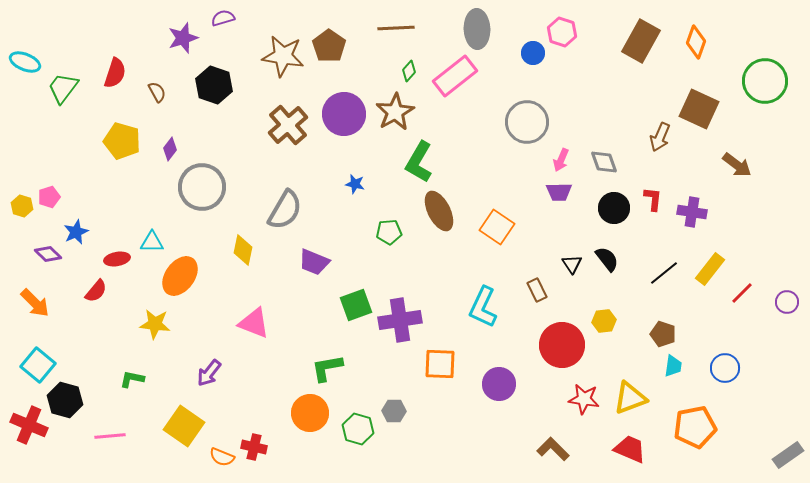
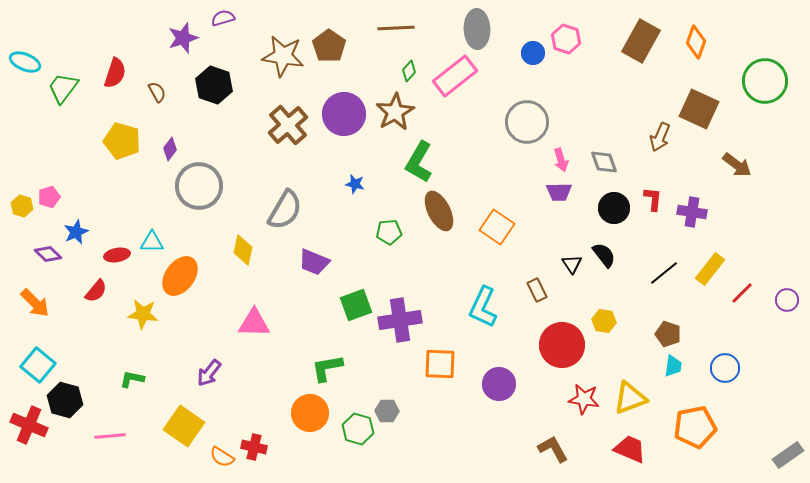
pink hexagon at (562, 32): moved 4 px right, 7 px down
pink arrow at (561, 160): rotated 40 degrees counterclockwise
gray circle at (202, 187): moved 3 px left, 1 px up
red ellipse at (117, 259): moved 4 px up
black semicircle at (607, 259): moved 3 px left, 4 px up
purple circle at (787, 302): moved 2 px up
yellow hexagon at (604, 321): rotated 15 degrees clockwise
pink triangle at (254, 323): rotated 20 degrees counterclockwise
yellow star at (155, 324): moved 12 px left, 10 px up
brown pentagon at (663, 334): moved 5 px right
gray hexagon at (394, 411): moved 7 px left
brown L-shape at (553, 449): rotated 16 degrees clockwise
orange semicircle at (222, 457): rotated 10 degrees clockwise
